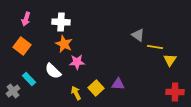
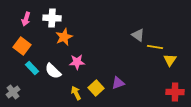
white cross: moved 9 px left, 4 px up
orange star: moved 7 px up; rotated 24 degrees clockwise
cyan rectangle: moved 3 px right, 11 px up
purple triangle: moved 1 px up; rotated 24 degrees counterclockwise
gray cross: moved 1 px down
